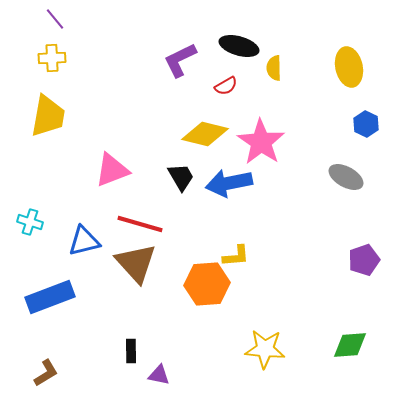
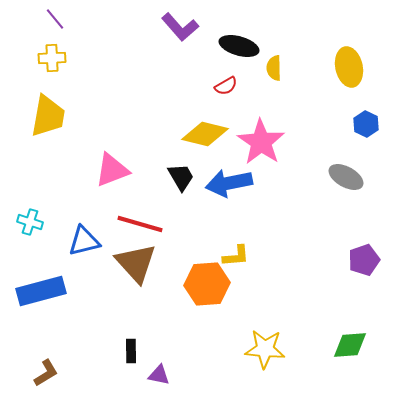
purple L-shape: moved 33 px up; rotated 105 degrees counterclockwise
blue rectangle: moved 9 px left, 6 px up; rotated 6 degrees clockwise
